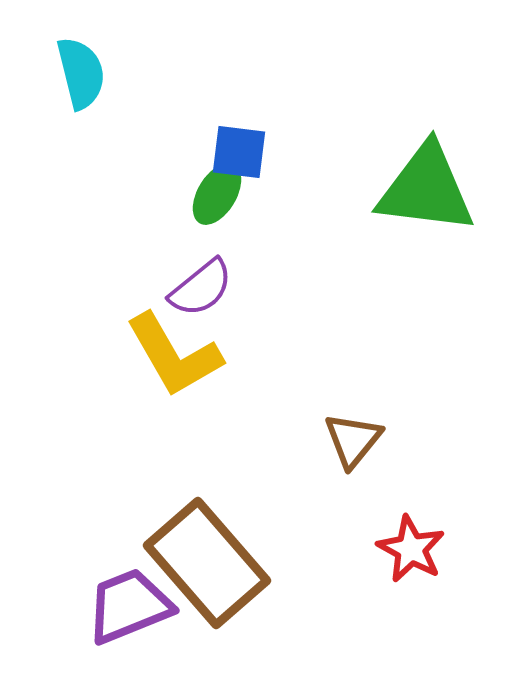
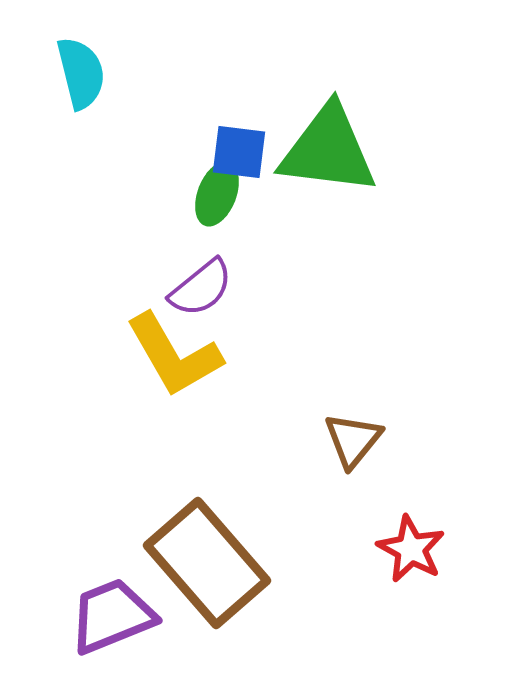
green triangle: moved 98 px left, 39 px up
green ellipse: rotated 10 degrees counterclockwise
purple trapezoid: moved 17 px left, 10 px down
